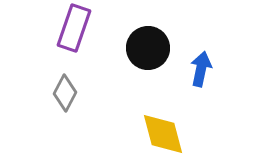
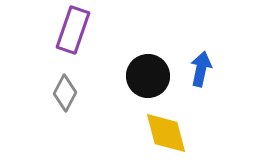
purple rectangle: moved 1 px left, 2 px down
black circle: moved 28 px down
yellow diamond: moved 3 px right, 1 px up
